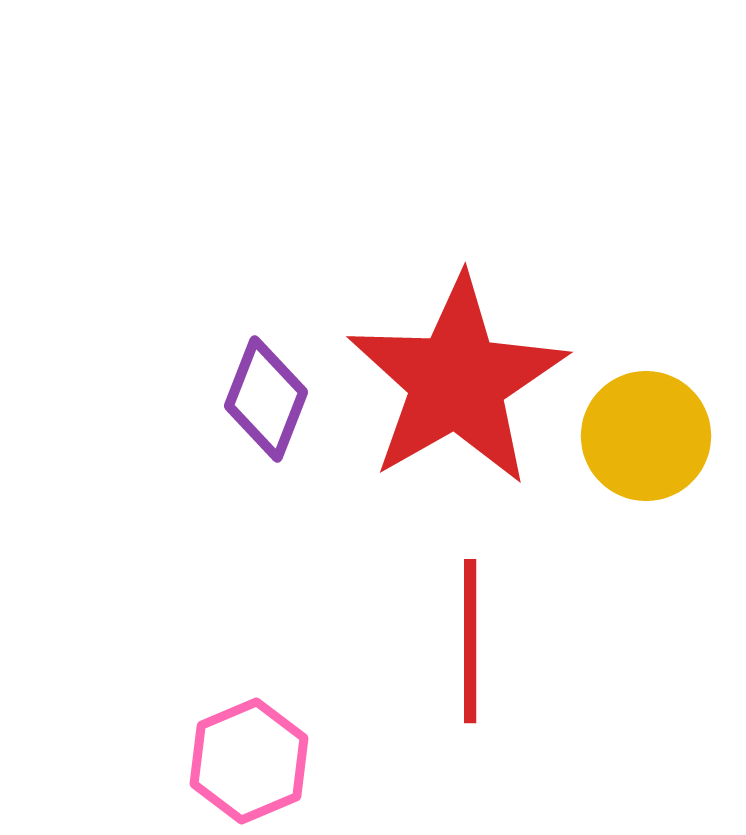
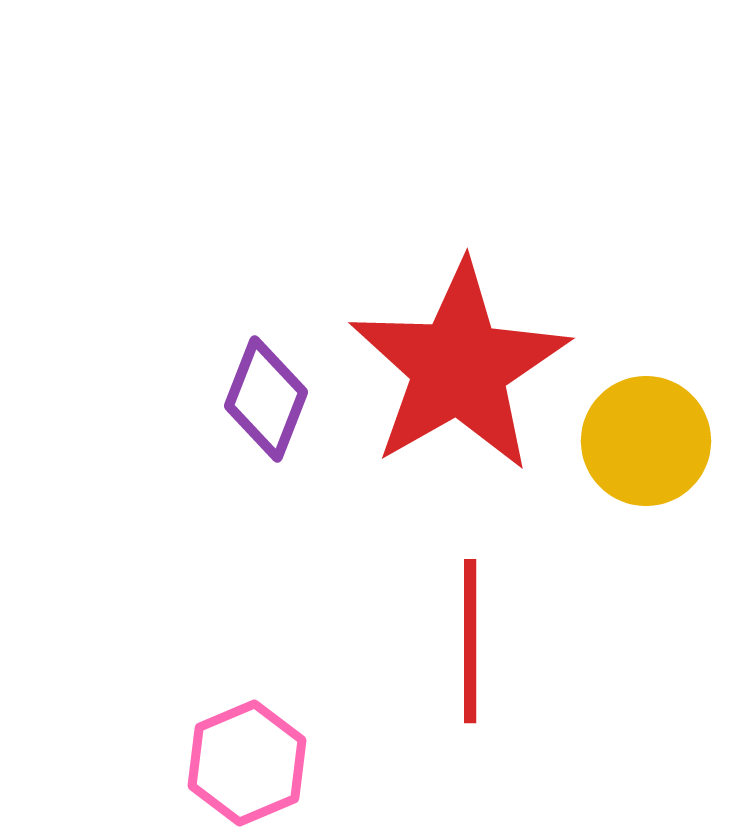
red star: moved 2 px right, 14 px up
yellow circle: moved 5 px down
pink hexagon: moved 2 px left, 2 px down
